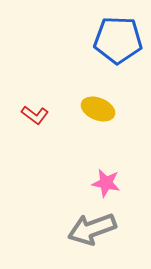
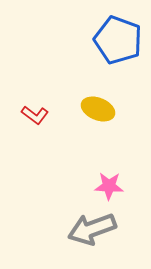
blue pentagon: rotated 18 degrees clockwise
pink star: moved 3 px right, 3 px down; rotated 8 degrees counterclockwise
